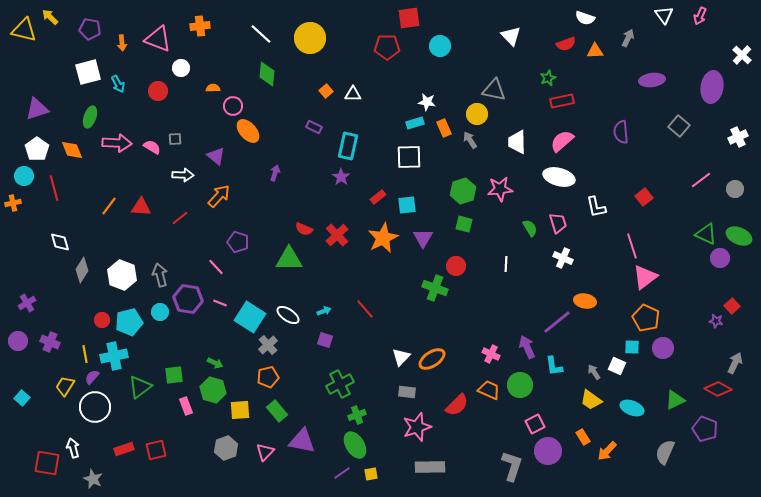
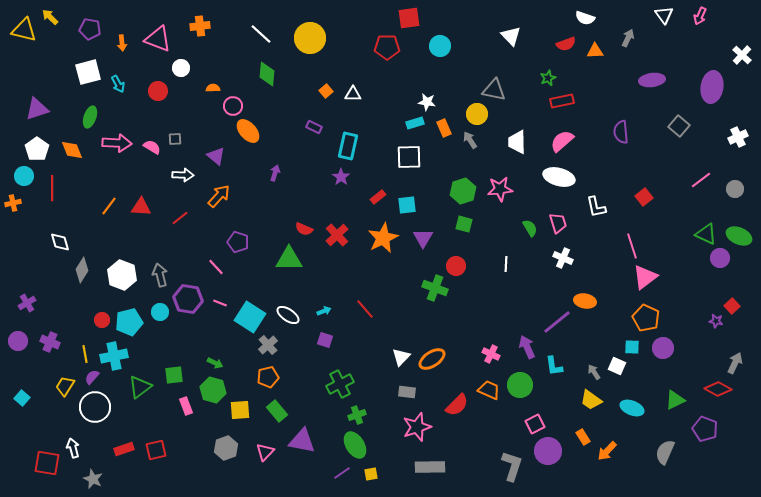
red line at (54, 188): moved 2 px left; rotated 15 degrees clockwise
